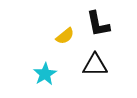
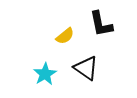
black L-shape: moved 3 px right
black triangle: moved 9 px left, 3 px down; rotated 36 degrees clockwise
